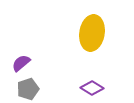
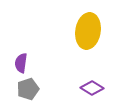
yellow ellipse: moved 4 px left, 2 px up
purple semicircle: rotated 42 degrees counterclockwise
